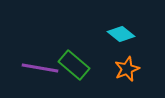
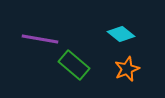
purple line: moved 29 px up
